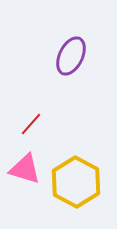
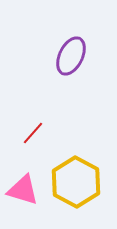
red line: moved 2 px right, 9 px down
pink triangle: moved 2 px left, 21 px down
